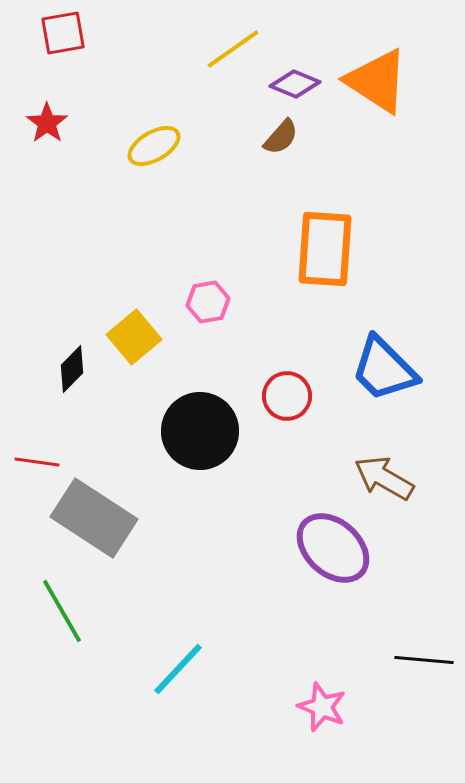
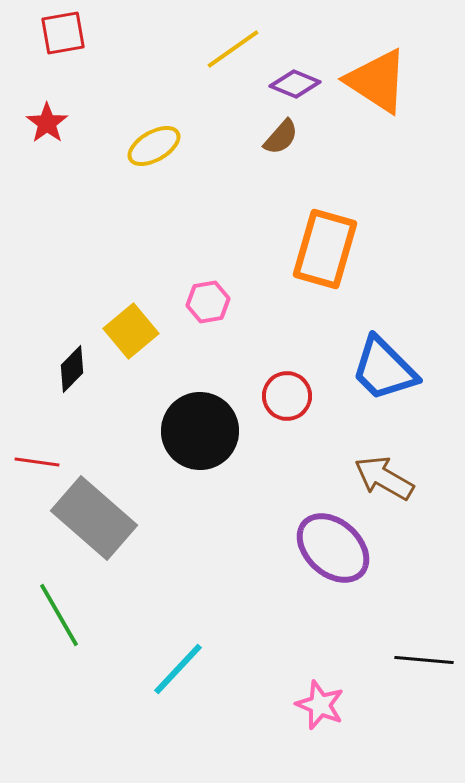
orange rectangle: rotated 12 degrees clockwise
yellow square: moved 3 px left, 6 px up
gray rectangle: rotated 8 degrees clockwise
green line: moved 3 px left, 4 px down
pink star: moved 2 px left, 2 px up
